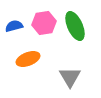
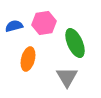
green ellipse: moved 17 px down
orange ellipse: rotated 55 degrees counterclockwise
gray triangle: moved 3 px left
